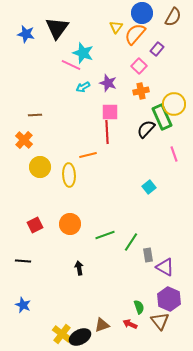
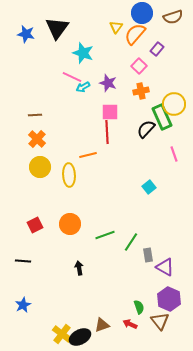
brown semicircle at (173, 17): rotated 42 degrees clockwise
pink line at (71, 65): moved 1 px right, 12 px down
orange cross at (24, 140): moved 13 px right, 1 px up
blue star at (23, 305): rotated 21 degrees clockwise
